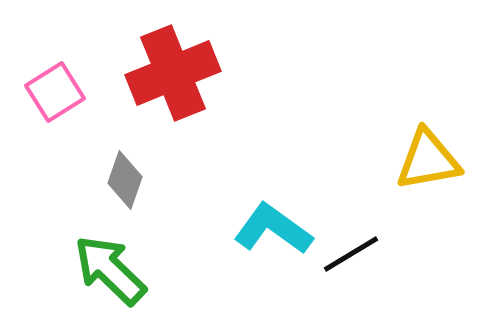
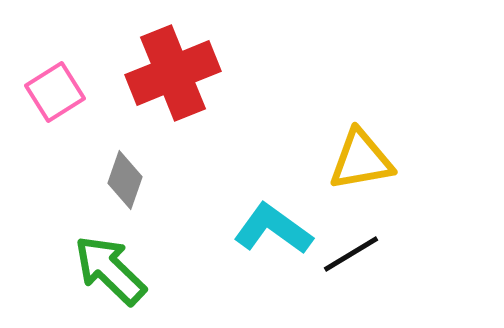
yellow triangle: moved 67 px left
